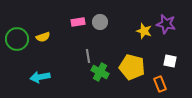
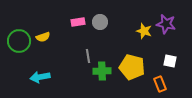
green circle: moved 2 px right, 2 px down
green cross: moved 2 px right, 1 px up; rotated 30 degrees counterclockwise
